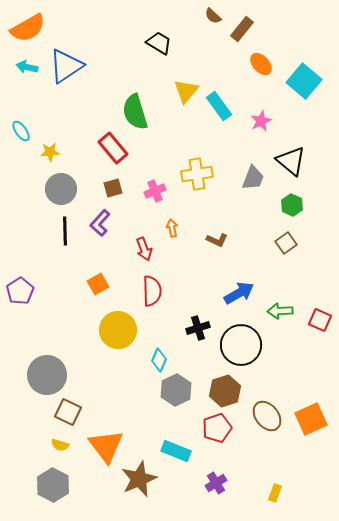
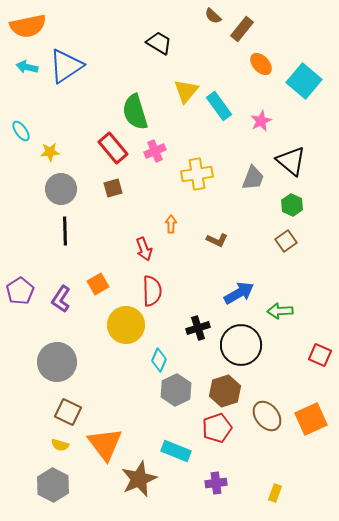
orange semicircle at (28, 28): moved 2 px up; rotated 18 degrees clockwise
pink cross at (155, 191): moved 40 px up
purple L-shape at (100, 223): moved 39 px left, 76 px down; rotated 8 degrees counterclockwise
orange arrow at (172, 228): moved 1 px left, 4 px up; rotated 12 degrees clockwise
brown square at (286, 243): moved 2 px up
red square at (320, 320): moved 35 px down
yellow circle at (118, 330): moved 8 px right, 5 px up
gray circle at (47, 375): moved 10 px right, 13 px up
orange triangle at (106, 446): moved 1 px left, 2 px up
purple cross at (216, 483): rotated 25 degrees clockwise
